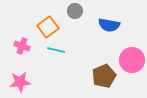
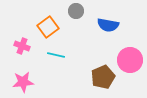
gray circle: moved 1 px right
blue semicircle: moved 1 px left
cyan line: moved 5 px down
pink circle: moved 2 px left
brown pentagon: moved 1 px left, 1 px down
pink star: moved 3 px right
